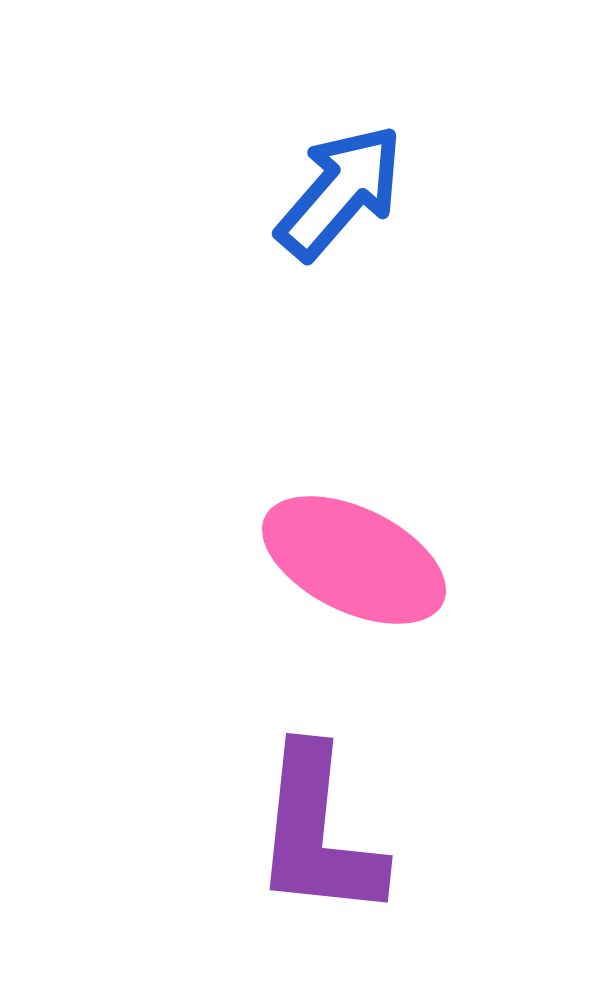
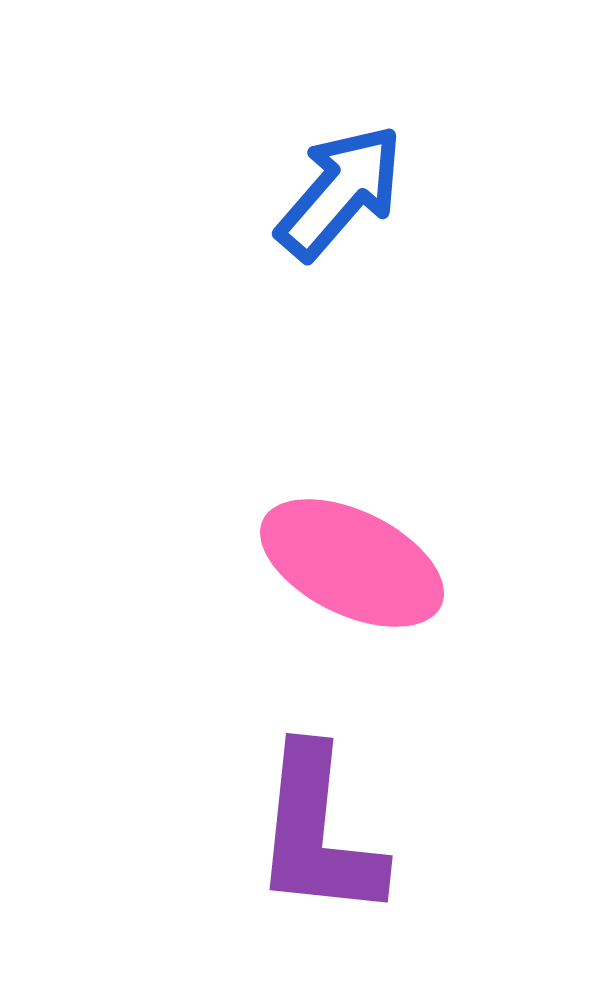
pink ellipse: moved 2 px left, 3 px down
